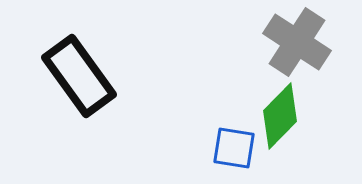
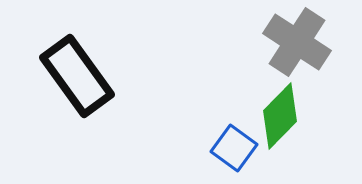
black rectangle: moved 2 px left
blue square: rotated 27 degrees clockwise
